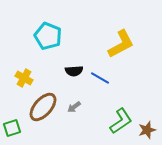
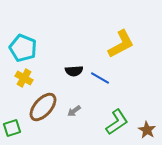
cyan pentagon: moved 25 px left, 12 px down
gray arrow: moved 4 px down
green L-shape: moved 4 px left, 1 px down
brown star: rotated 24 degrees counterclockwise
